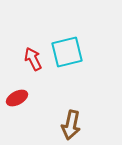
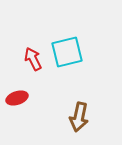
red ellipse: rotated 10 degrees clockwise
brown arrow: moved 8 px right, 8 px up
